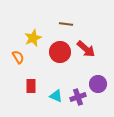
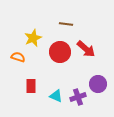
orange semicircle: rotated 40 degrees counterclockwise
